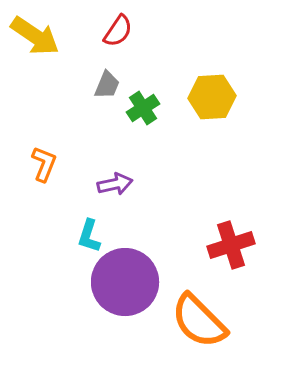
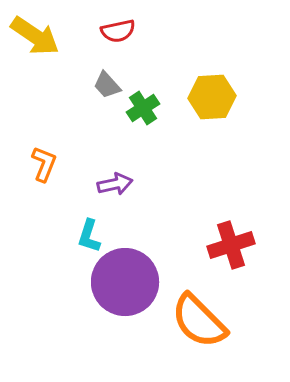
red semicircle: rotated 44 degrees clockwise
gray trapezoid: rotated 116 degrees clockwise
